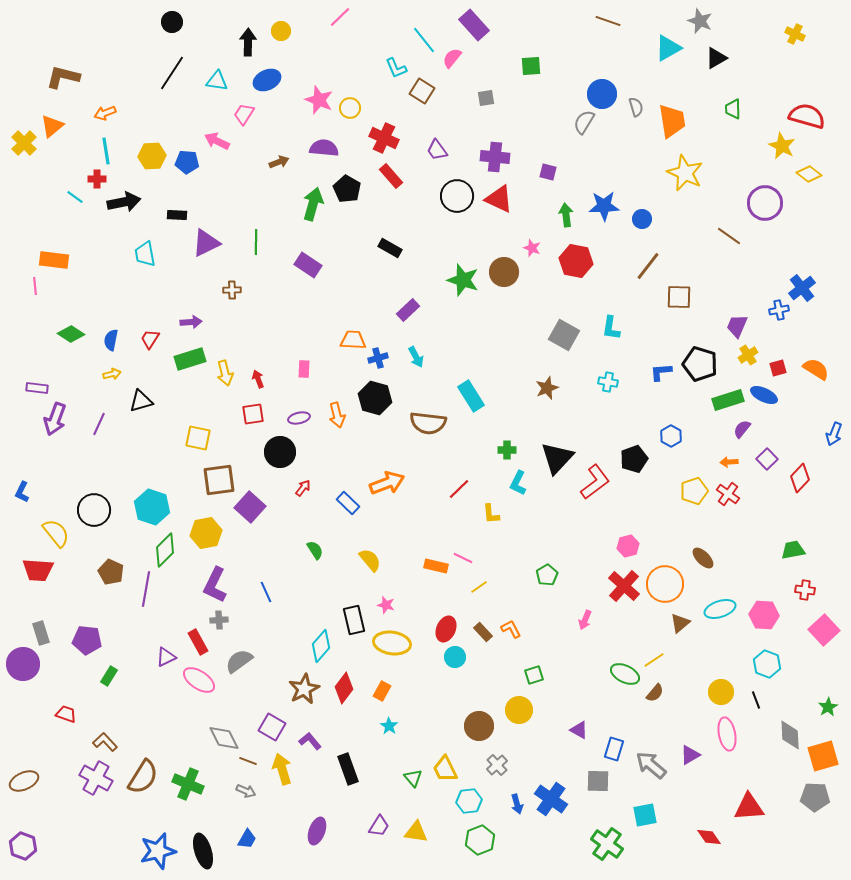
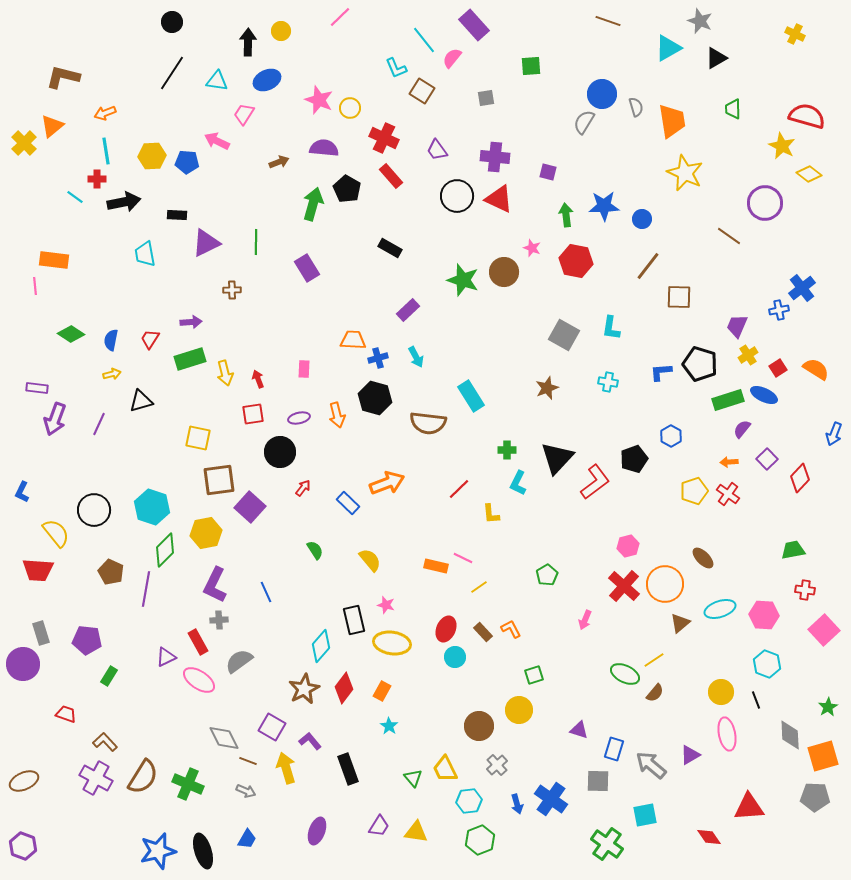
purple rectangle at (308, 265): moved 1 px left, 3 px down; rotated 24 degrees clockwise
red square at (778, 368): rotated 18 degrees counterclockwise
purple triangle at (579, 730): rotated 12 degrees counterclockwise
yellow arrow at (282, 769): moved 4 px right, 1 px up
